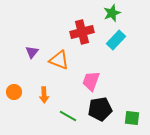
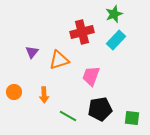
green star: moved 2 px right, 1 px down
orange triangle: rotated 40 degrees counterclockwise
pink trapezoid: moved 5 px up
